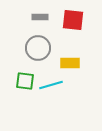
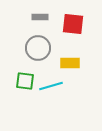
red square: moved 4 px down
cyan line: moved 1 px down
